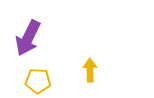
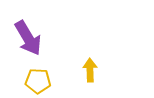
purple arrow: rotated 57 degrees counterclockwise
